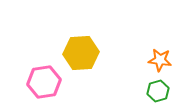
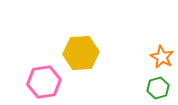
orange star: moved 2 px right, 3 px up; rotated 20 degrees clockwise
green hexagon: moved 3 px up
